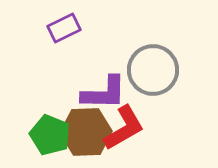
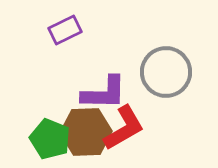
purple rectangle: moved 1 px right, 2 px down
gray circle: moved 13 px right, 2 px down
green pentagon: moved 4 px down
